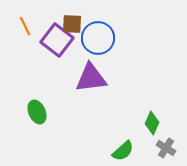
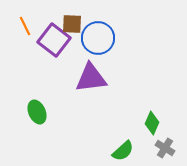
purple square: moved 3 px left
gray cross: moved 1 px left
